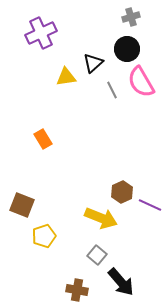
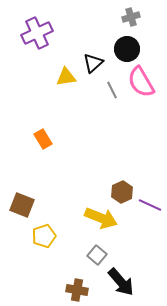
purple cross: moved 4 px left
